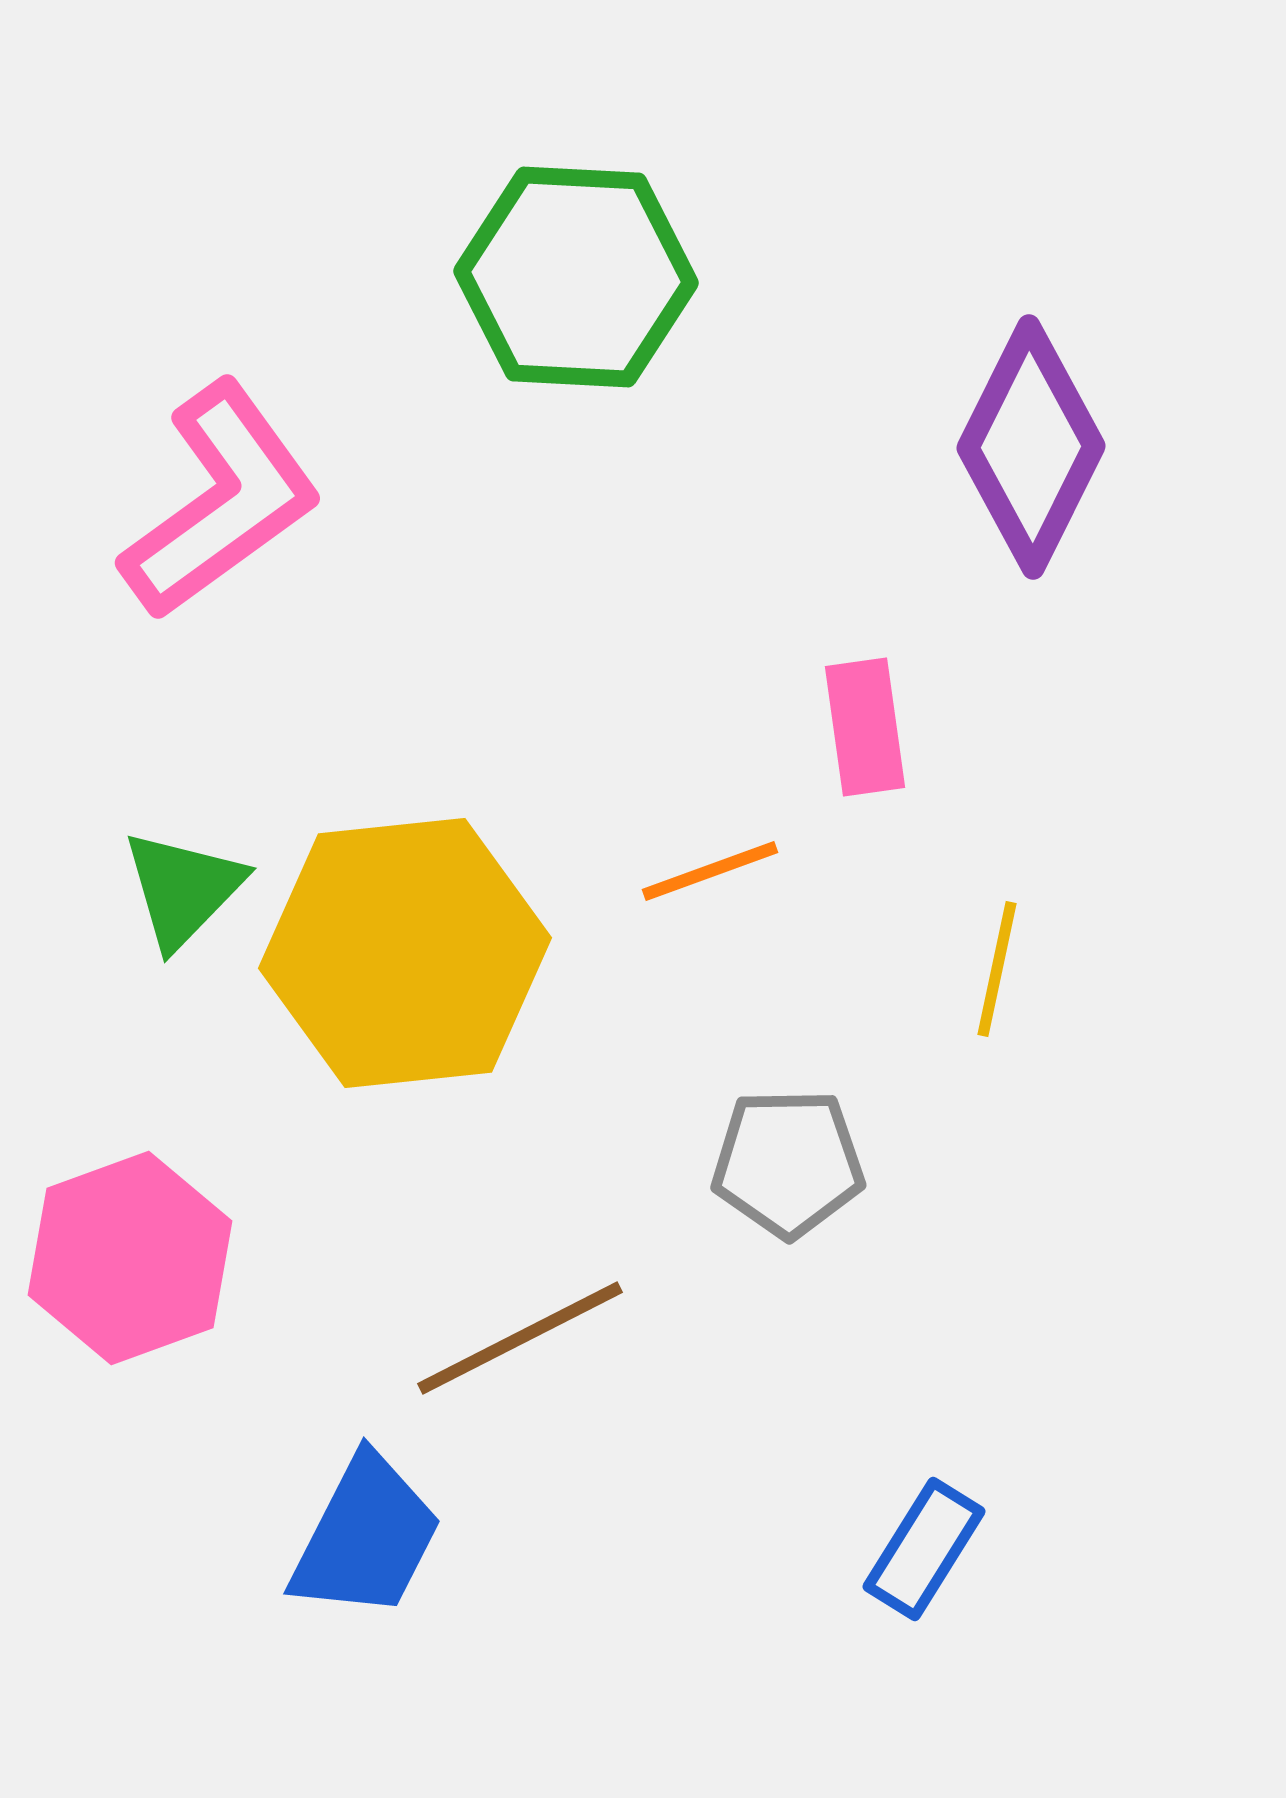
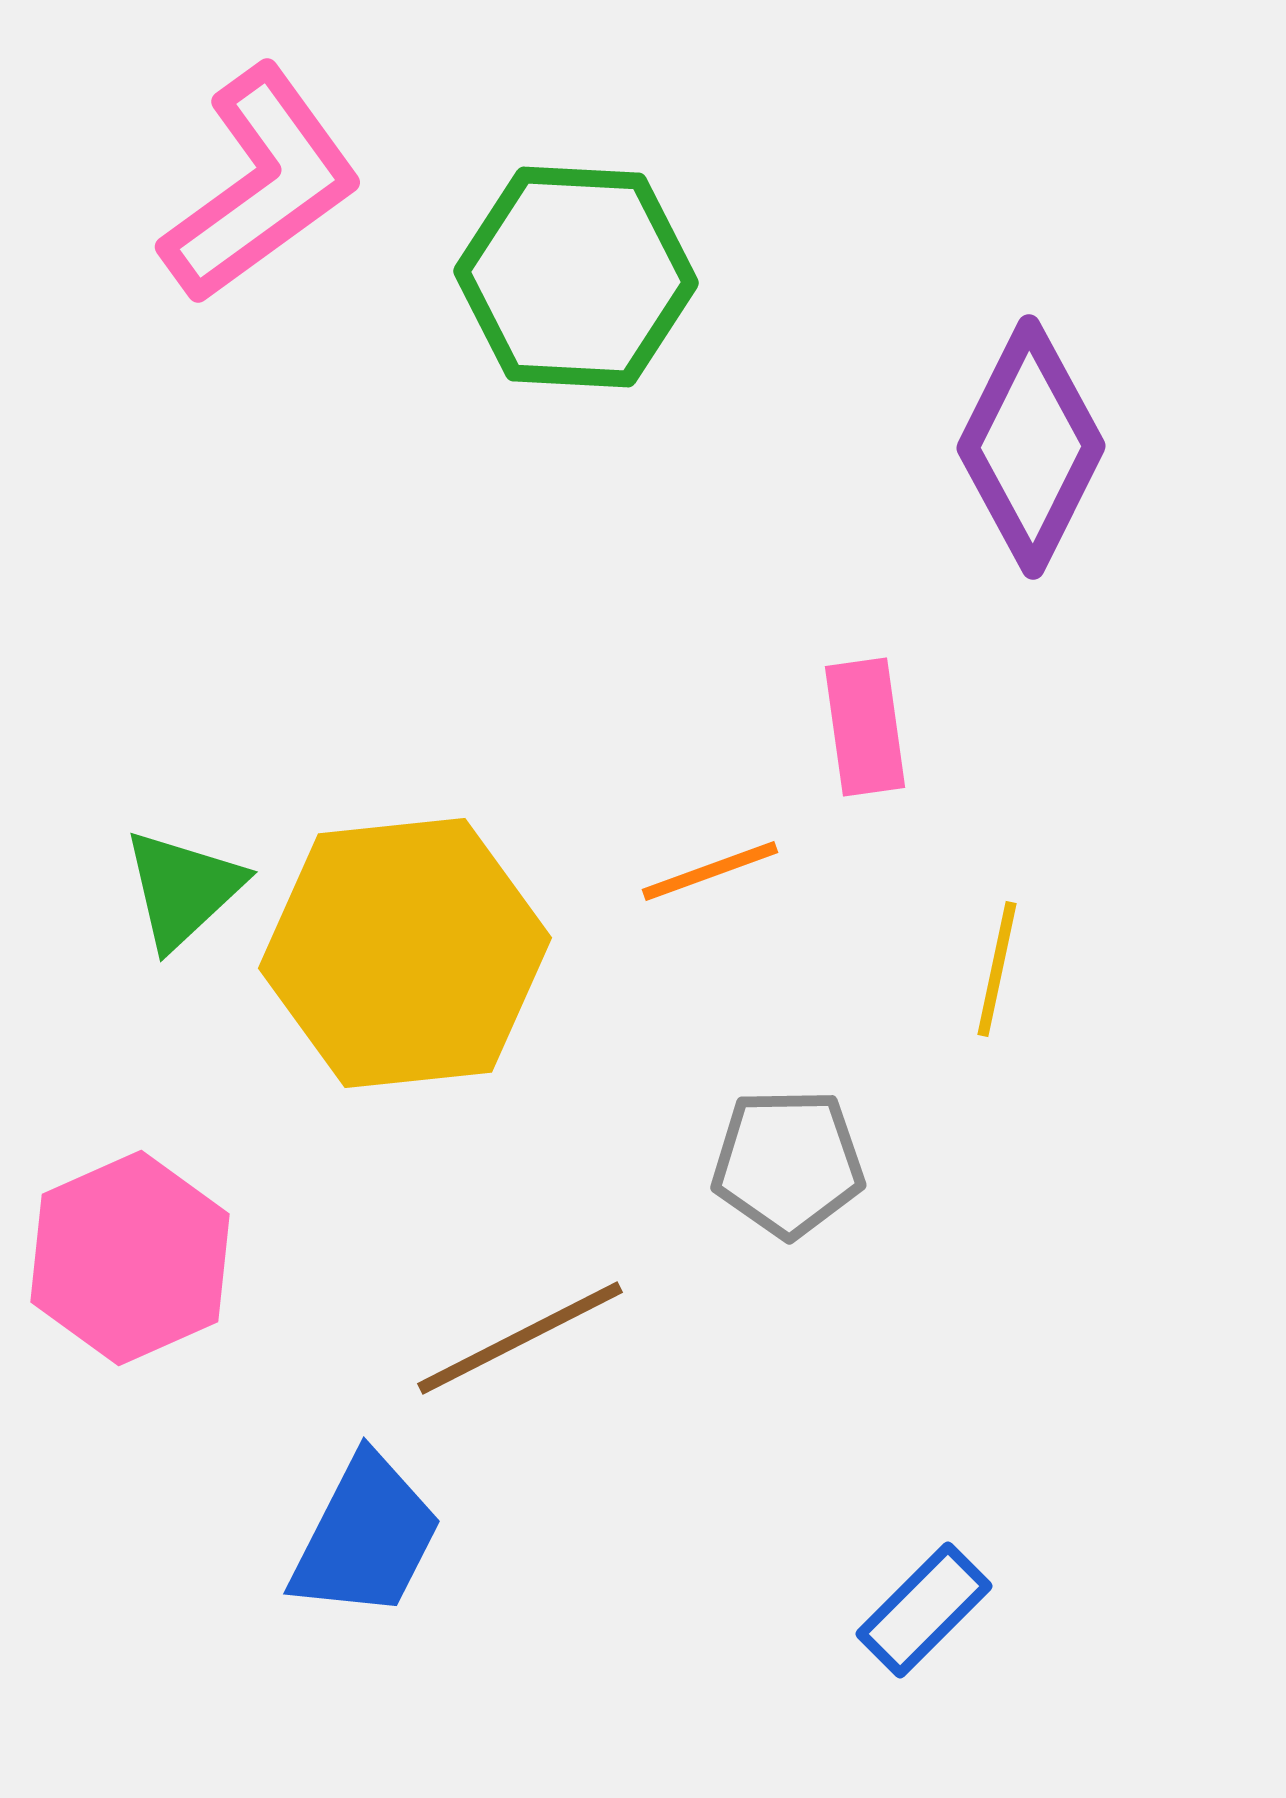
pink L-shape: moved 40 px right, 316 px up
green triangle: rotated 3 degrees clockwise
pink hexagon: rotated 4 degrees counterclockwise
blue rectangle: moved 61 px down; rotated 13 degrees clockwise
